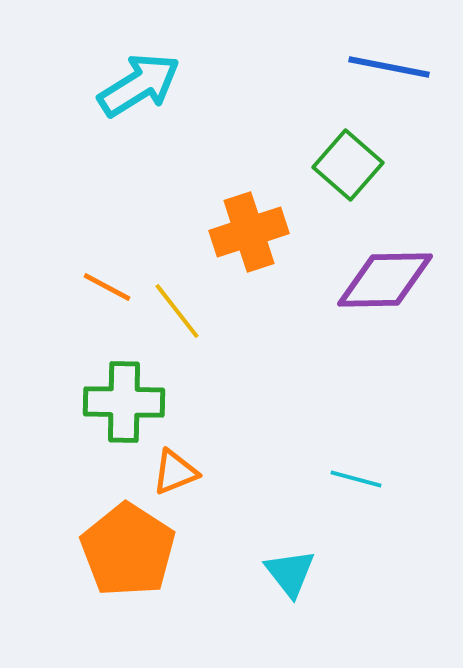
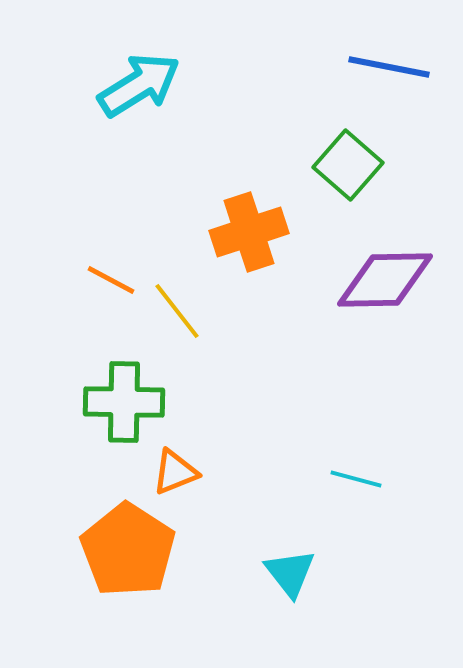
orange line: moved 4 px right, 7 px up
